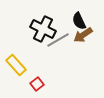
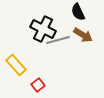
black semicircle: moved 1 px left, 9 px up
brown arrow: rotated 114 degrees counterclockwise
gray line: rotated 15 degrees clockwise
red square: moved 1 px right, 1 px down
